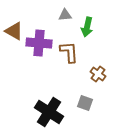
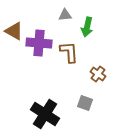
black cross: moved 4 px left, 2 px down
